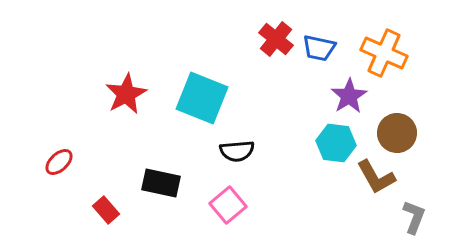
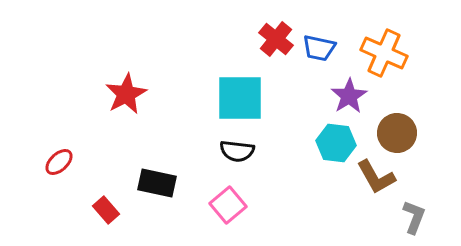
cyan square: moved 38 px right; rotated 22 degrees counterclockwise
black semicircle: rotated 12 degrees clockwise
black rectangle: moved 4 px left
